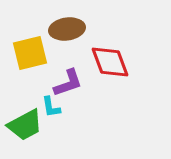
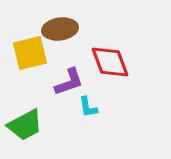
brown ellipse: moved 7 px left
purple L-shape: moved 1 px right, 1 px up
cyan L-shape: moved 37 px right
